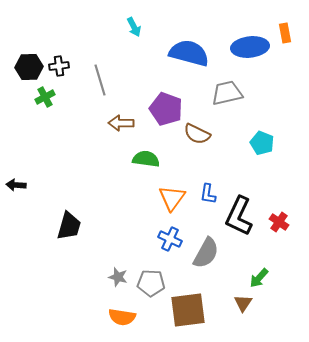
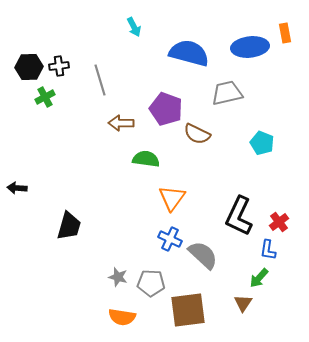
black arrow: moved 1 px right, 3 px down
blue L-shape: moved 60 px right, 56 px down
red cross: rotated 18 degrees clockwise
gray semicircle: moved 3 px left, 2 px down; rotated 76 degrees counterclockwise
